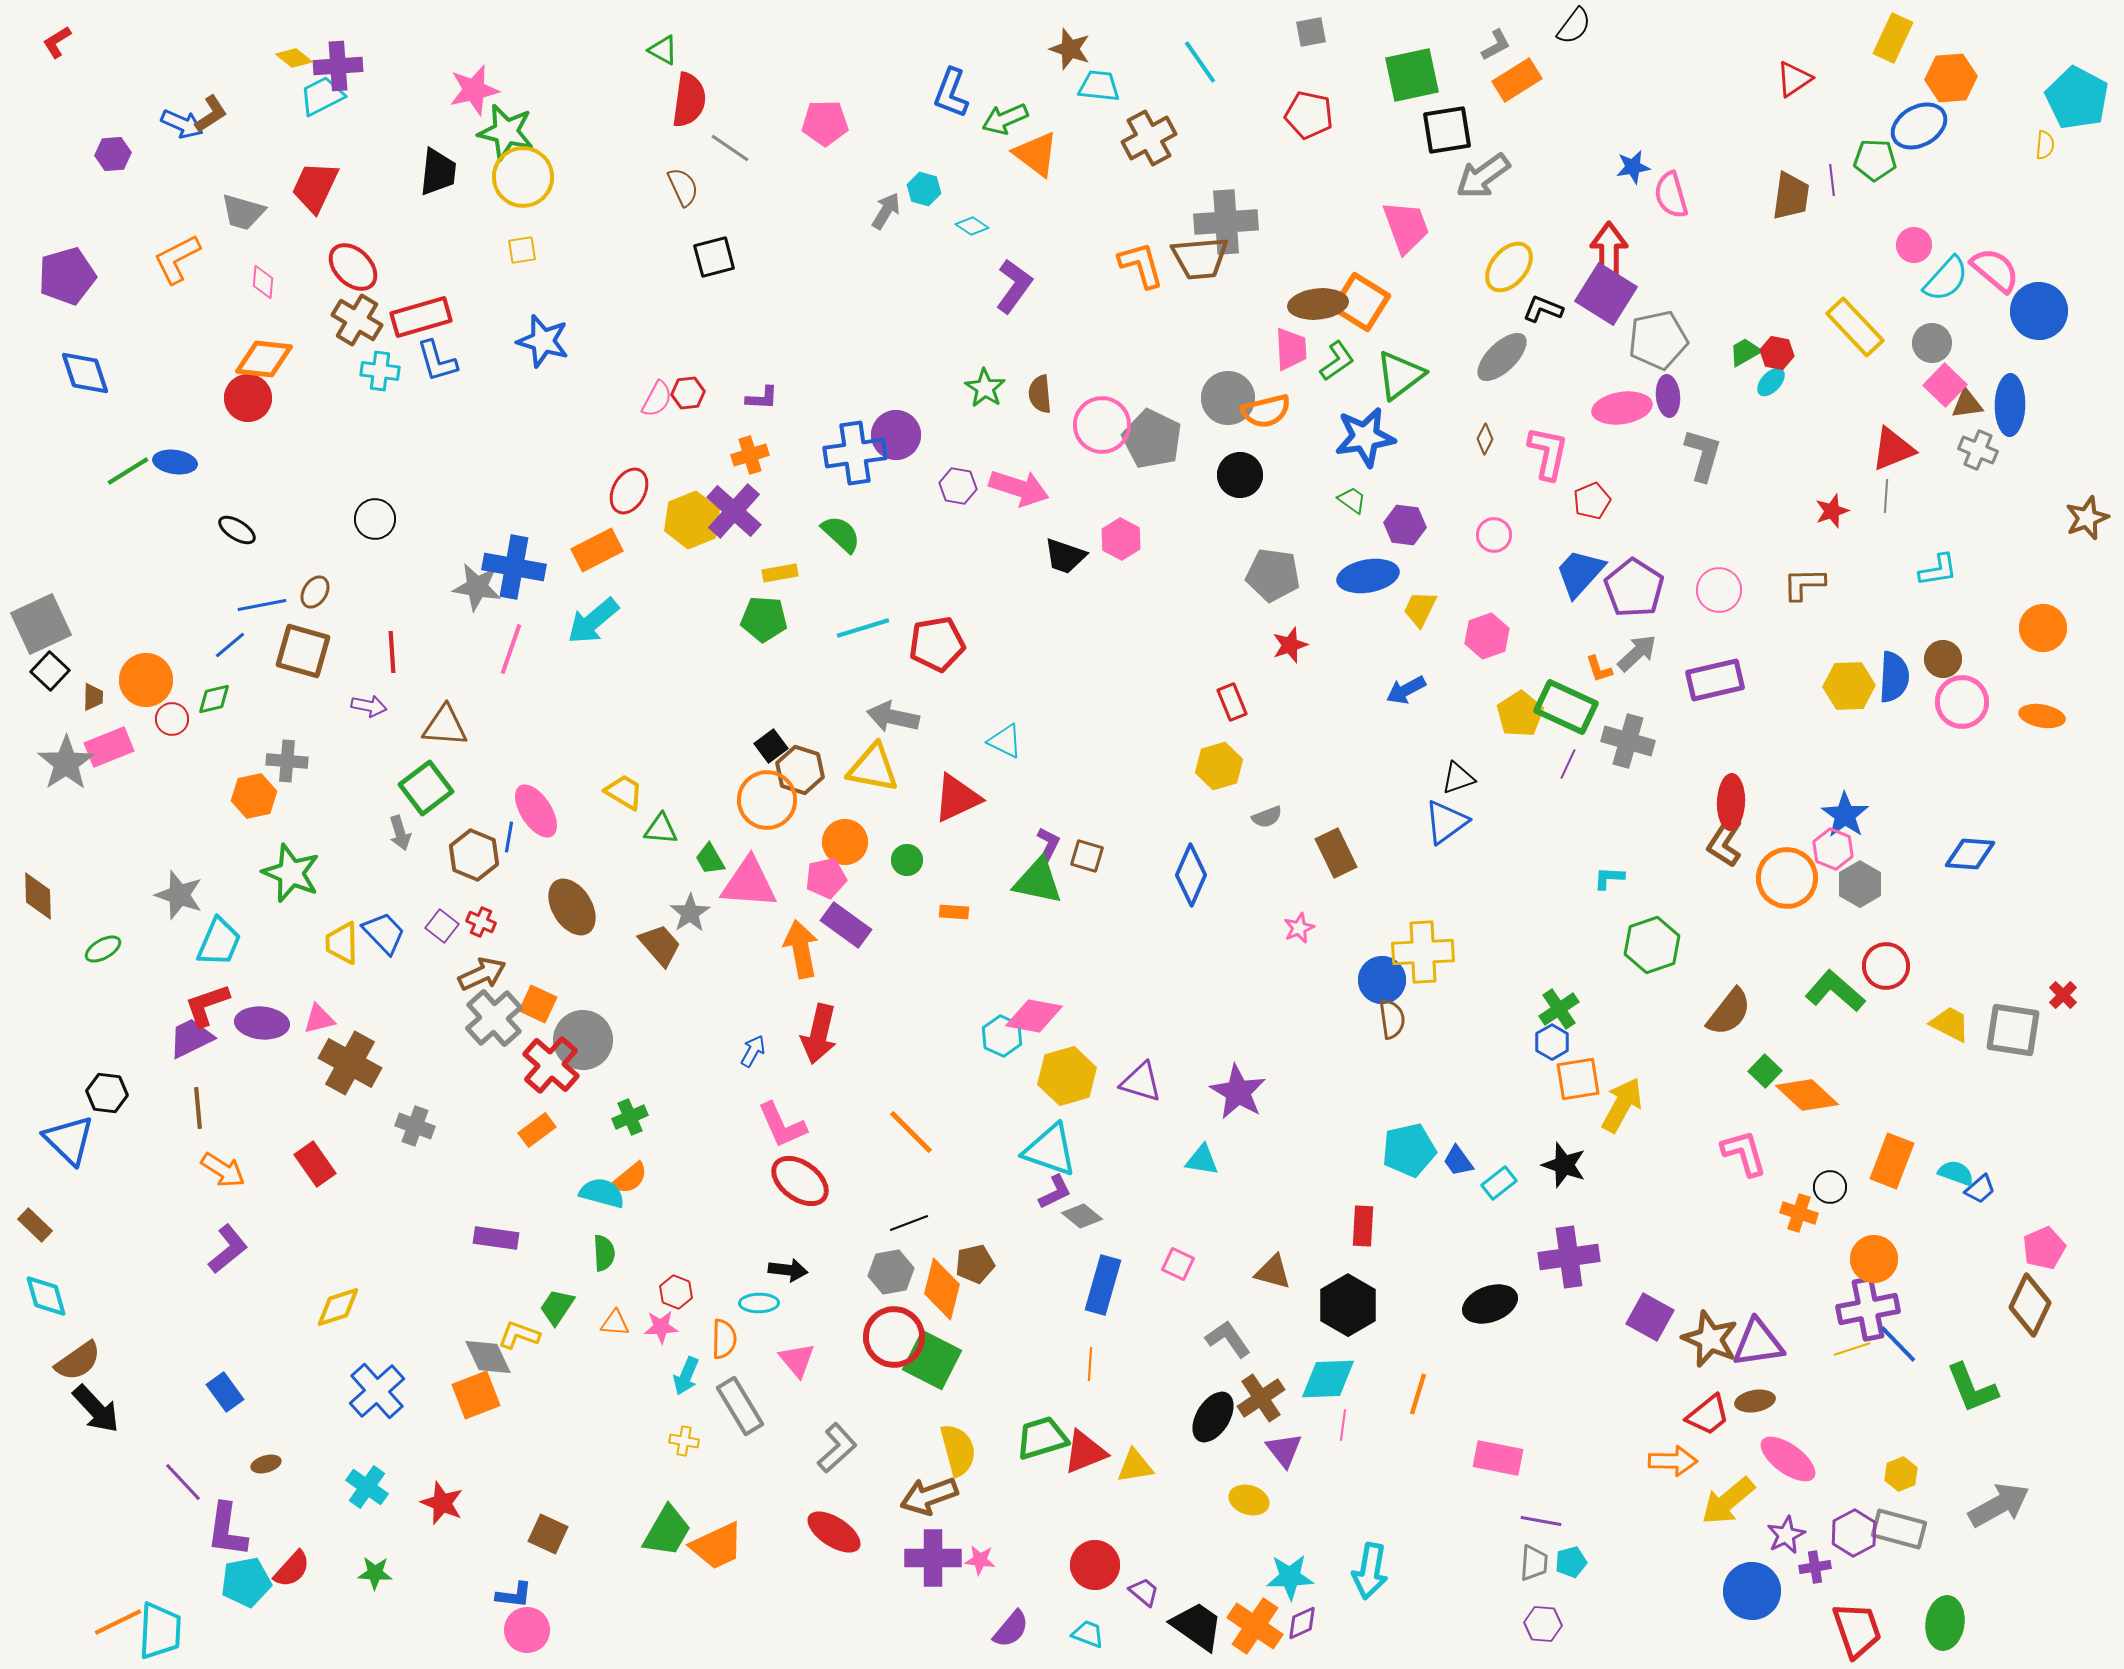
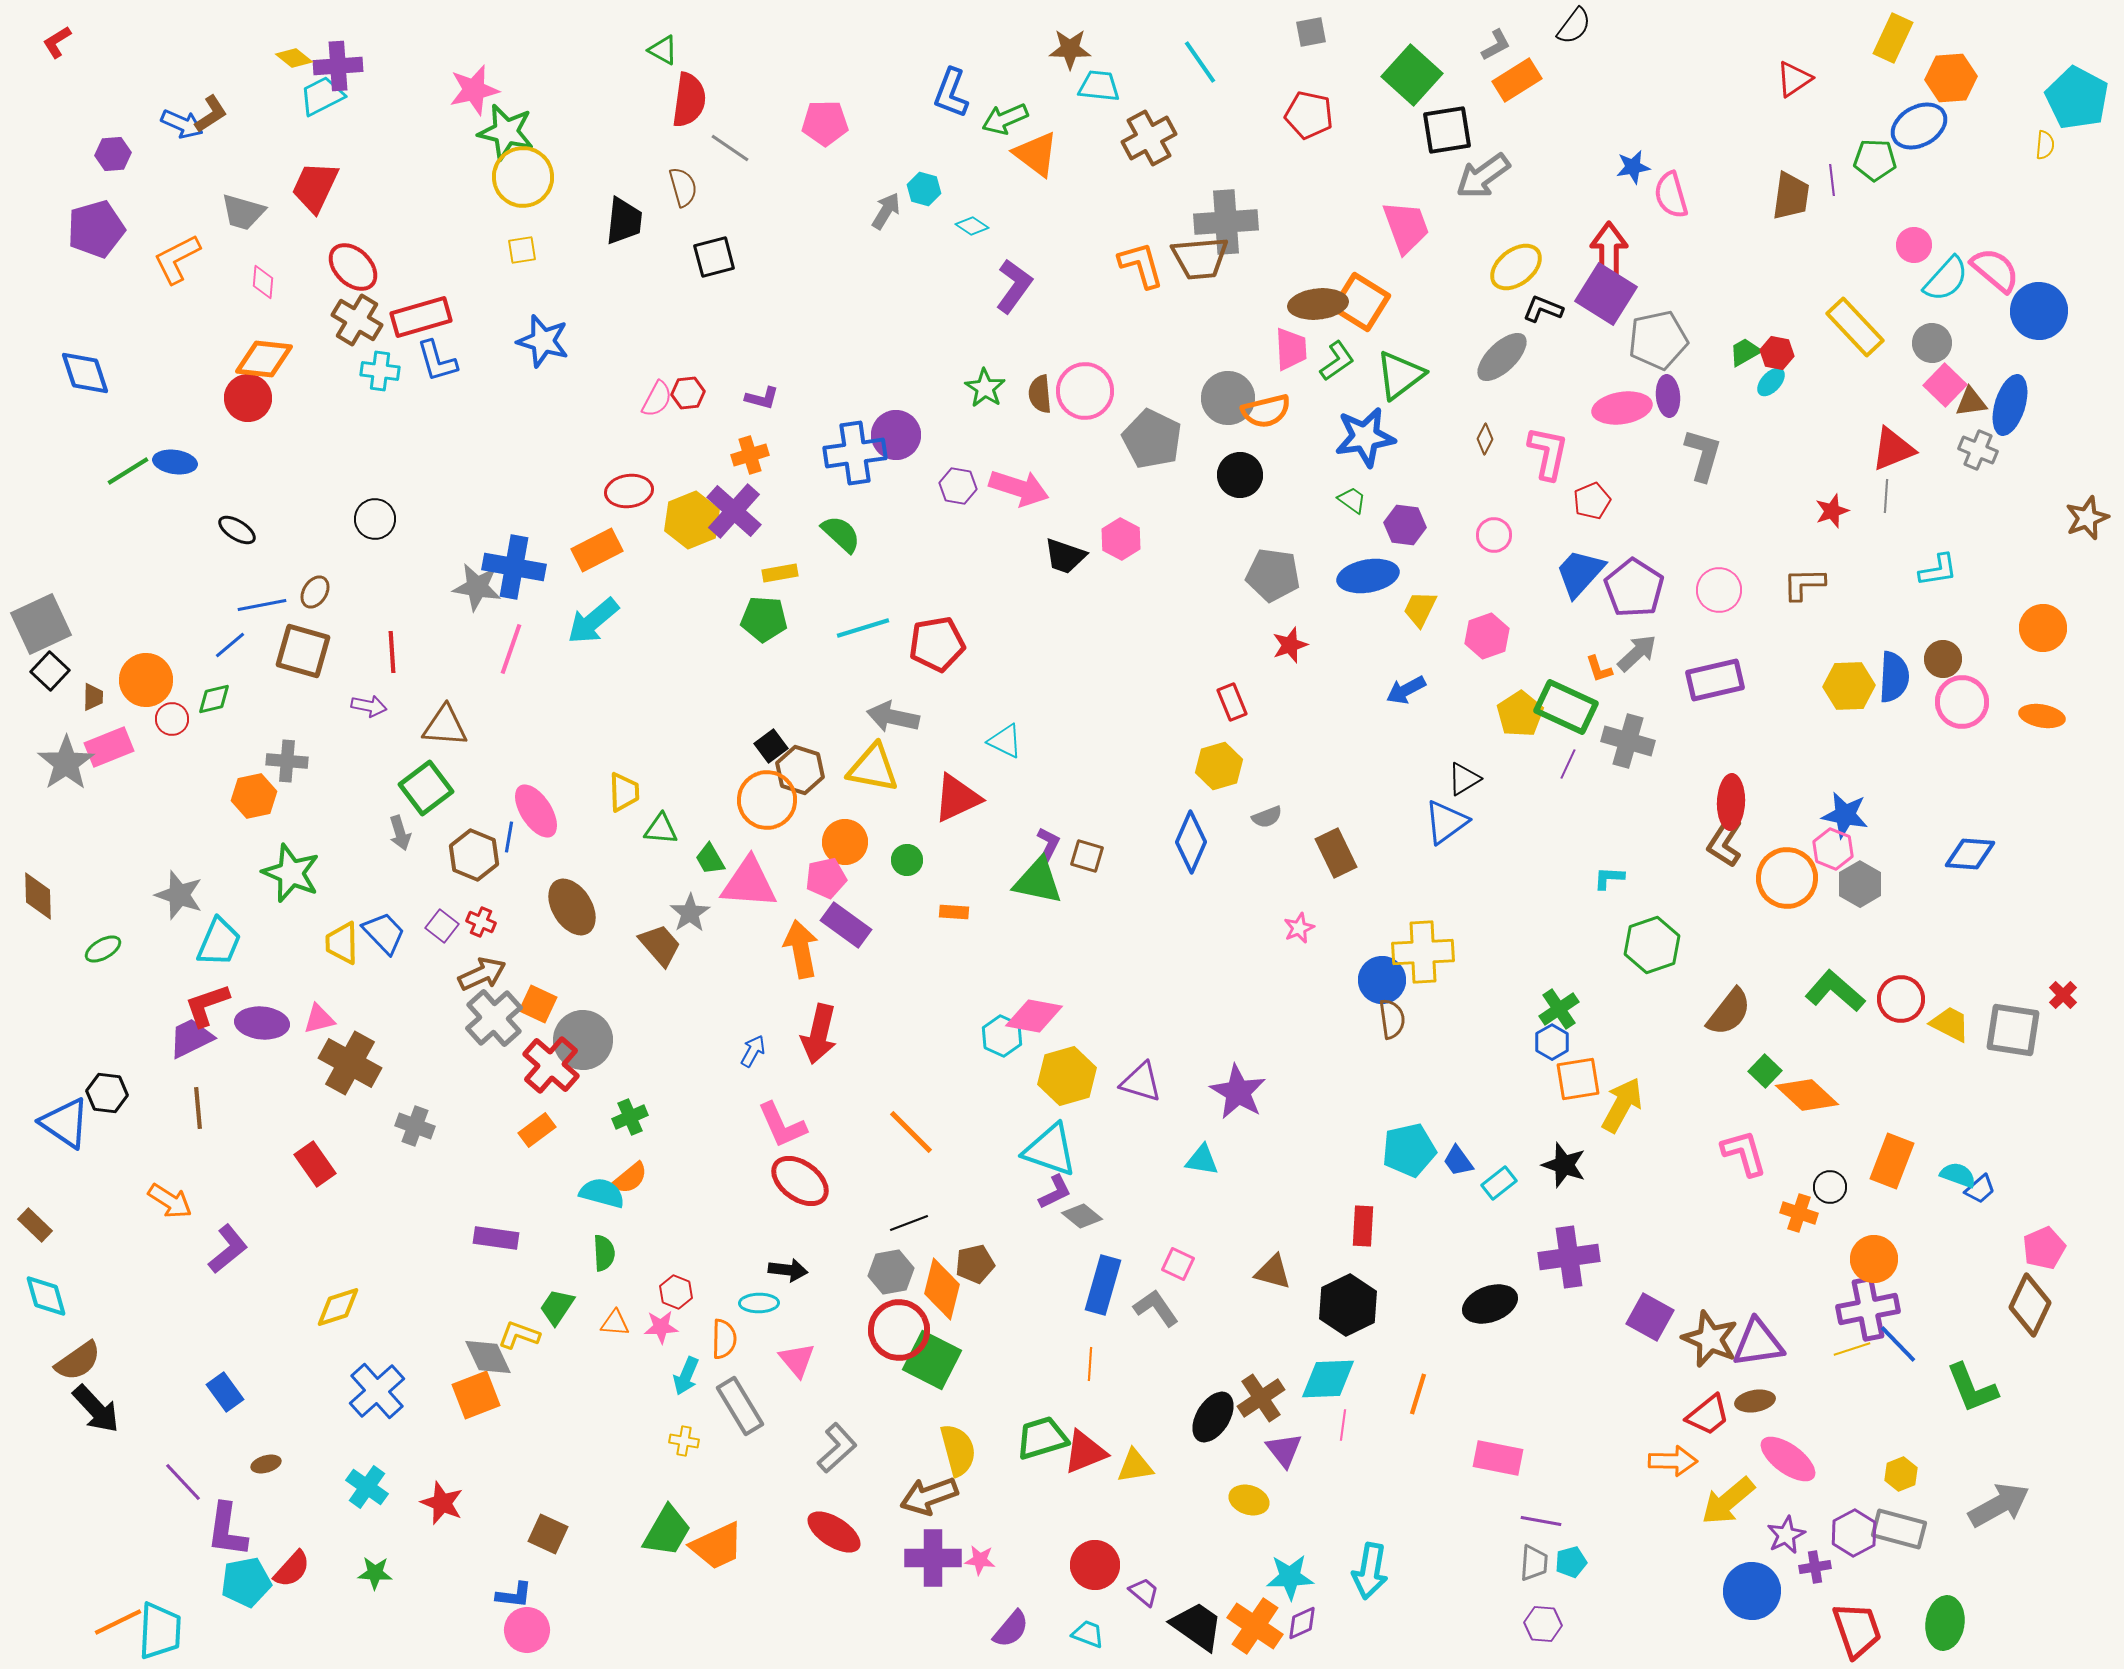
brown star at (1070, 49): rotated 18 degrees counterclockwise
green square at (1412, 75): rotated 36 degrees counterclockwise
black trapezoid at (438, 172): moved 186 px right, 49 px down
brown semicircle at (683, 187): rotated 9 degrees clockwise
yellow ellipse at (1509, 267): moved 7 px right; rotated 12 degrees clockwise
purple pentagon at (67, 276): moved 29 px right, 47 px up
purple L-shape at (762, 398): rotated 12 degrees clockwise
brown triangle at (1967, 404): moved 4 px right, 2 px up
blue ellipse at (2010, 405): rotated 16 degrees clockwise
pink circle at (1102, 425): moved 17 px left, 34 px up
red ellipse at (629, 491): rotated 54 degrees clockwise
black triangle at (1458, 778): moved 6 px right, 1 px down; rotated 12 degrees counterclockwise
yellow trapezoid at (624, 792): rotated 57 degrees clockwise
blue star at (1845, 815): rotated 24 degrees counterclockwise
blue diamond at (1191, 875): moved 33 px up
red circle at (1886, 966): moved 15 px right, 33 px down
blue triangle at (69, 1140): moved 4 px left, 17 px up; rotated 10 degrees counterclockwise
orange arrow at (223, 1170): moved 53 px left, 31 px down
cyan semicircle at (1956, 1173): moved 2 px right, 2 px down
black hexagon at (1348, 1305): rotated 4 degrees clockwise
red circle at (894, 1337): moved 5 px right, 7 px up
gray L-shape at (1228, 1339): moved 72 px left, 31 px up
